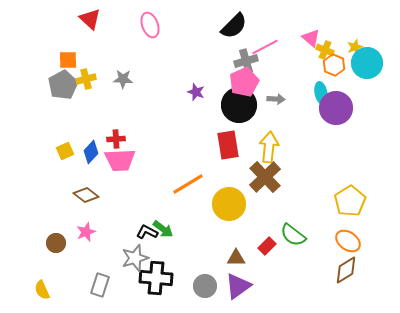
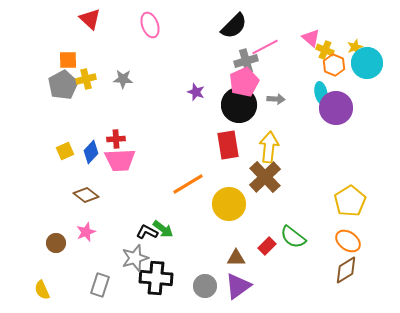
green semicircle at (293, 235): moved 2 px down
